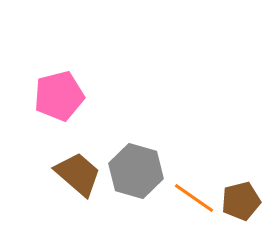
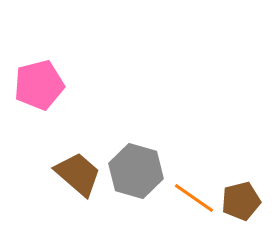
pink pentagon: moved 20 px left, 11 px up
